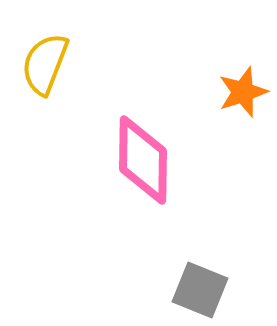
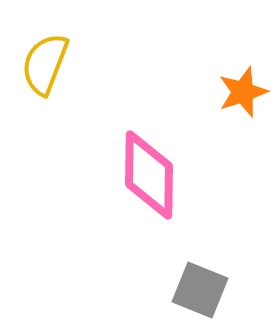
pink diamond: moved 6 px right, 15 px down
